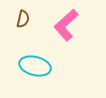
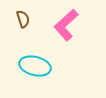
brown semicircle: rotated 30 degrees counterclockwise
